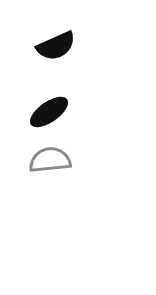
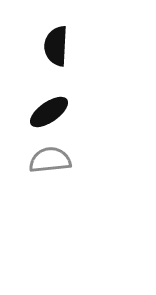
black semicircle: rotated 117 degrees clockwise
